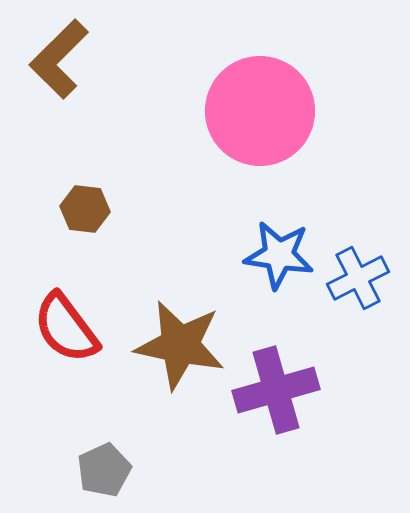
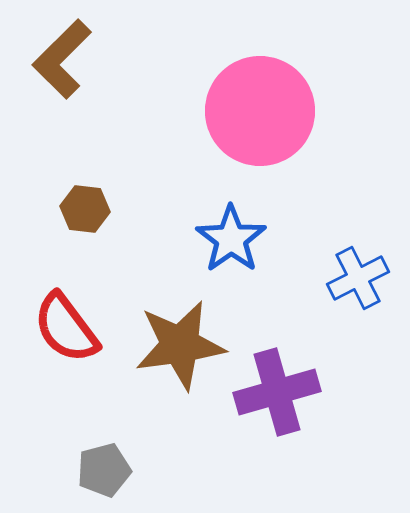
brown L-shape: moved 3 px right
blue star: moved 48 px left, 16 px up; rotated 28 degrees clockwise
brown star: rotated 20 degrees counterclockwise
purple cross: moved 1 px right, 2 px down
gray pentagon: rotated 10 degrees clockwise
